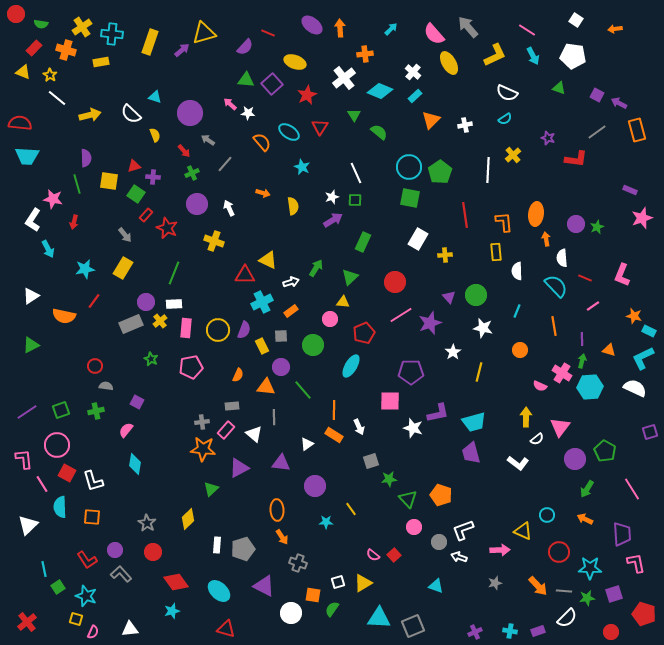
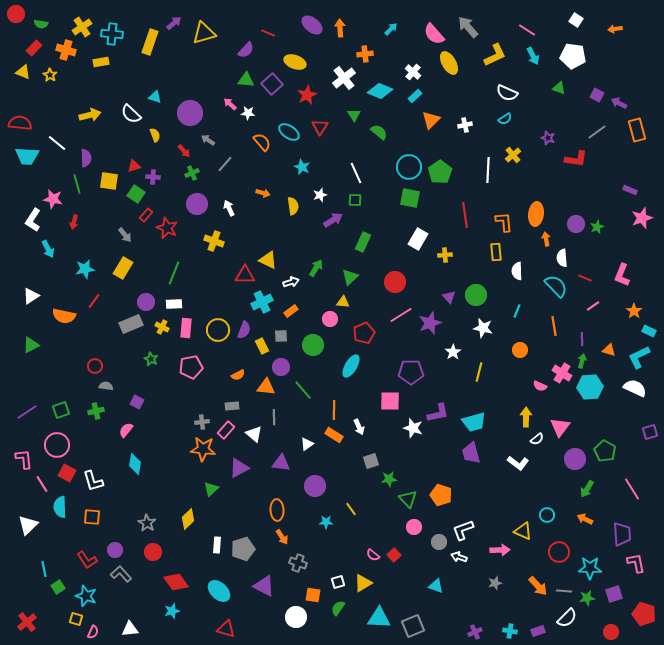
purple semicircle at (245, 47): moved 1 px right, 3 px down
purple arrow at (182, 50): moved 8 px left, 27 px up
white line at (57, 98): moved 45 px down
white star at (332, 197): moved 12 px left, 2 px up
orange star at (634, 316): moved 5 px up; rotated 21 degrees clockwise
yellow cross at (160, 321): moved 2 px right, 6 px down; rotated 24 degrees counterclockwise
cyan L-shape at (643, 358): moved 4 px left, 1 px up
orange semicircle at (238, 375): rotated 40 degrees clockwise
green semicircle at (332, 609): moved 6 px right, 1 px up
white circle at (291, 613): moved 5 px right, 4 px down
